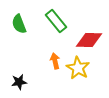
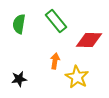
green semicircle: rotated 30 degrees clockwise
orange arrow: rotated 21 degrees clockwise
yellow star: moved 1 px left, 9 px down
black star: moved 3 px up
